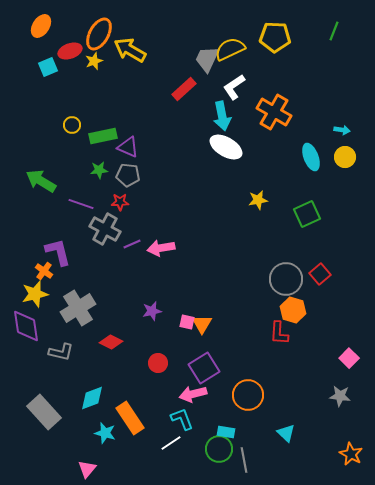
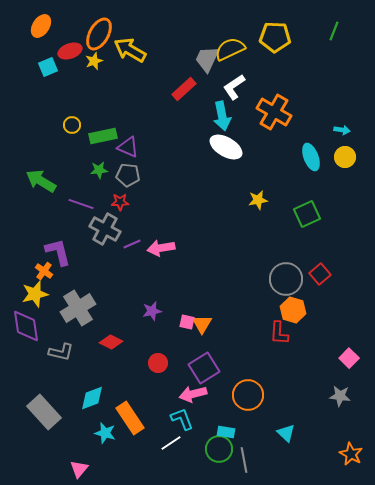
pink triangle at (87, 469): moved 8 px left
